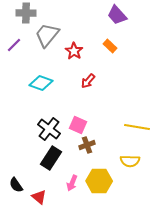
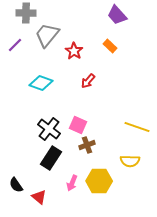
purple line: moved 1 px right
yellow line: rotated 10 degrees clockwise
